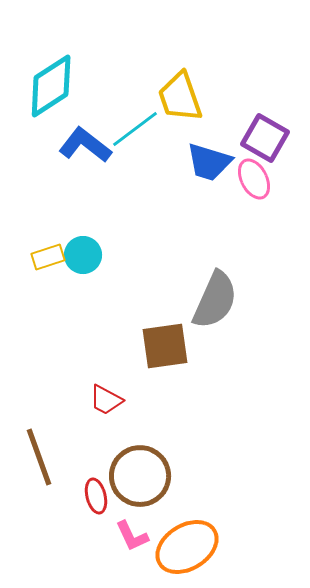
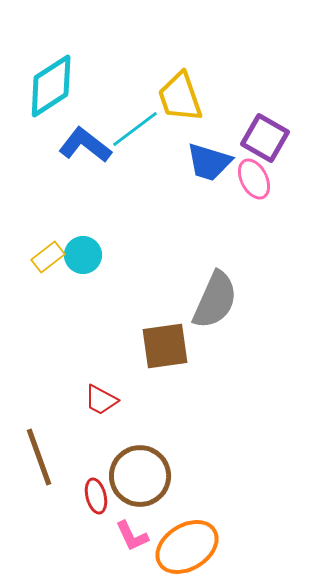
yellow rectangle: rotated 20 degrees counterclockwise
red trapezoid: moved 5 px left
